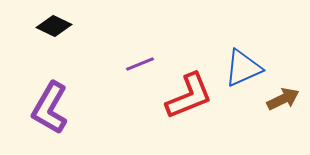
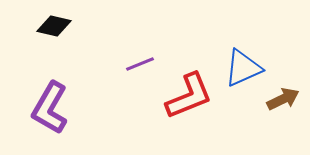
black diamond: rotated 12 degrees counterclockwise
